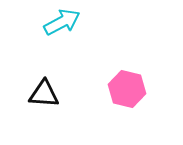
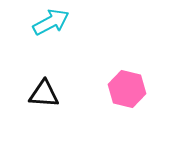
cyan arrow: moved 11 px left
